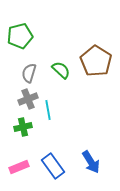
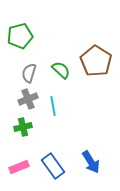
cyan line: moved 5 px right, 4 px up
